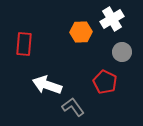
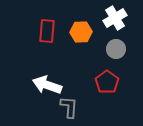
white cross: moved 3 px right, 1 px up
red rectangle: moved 23 px right, 13 px up
gray circle: moved 6 px left, 3 px up
red pentagon: moved 2 px right; rotated 10 degrees clockwise
gray L-shape: moved 4 px left; rotated 40 degrees clockwise
